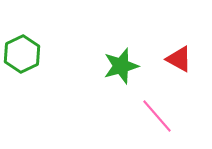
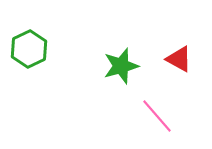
green hexagon: moved 7 px right, 5 px up
